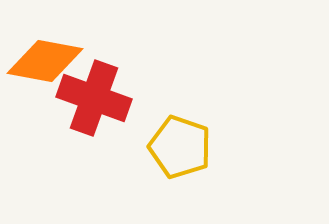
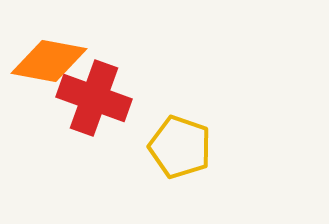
orange diamond: moved 4 px right
